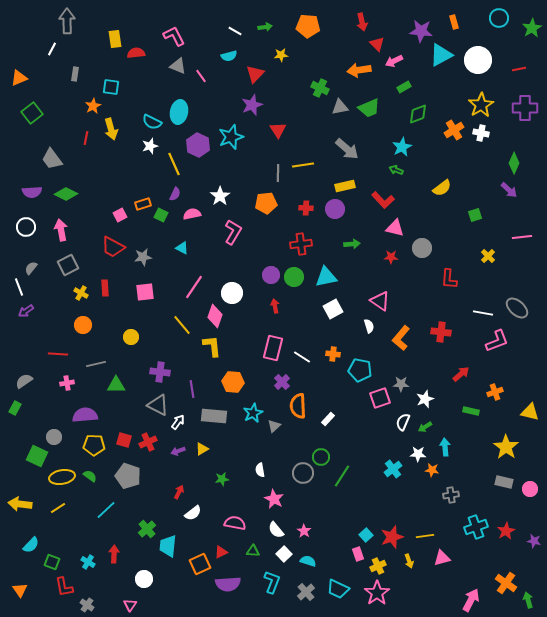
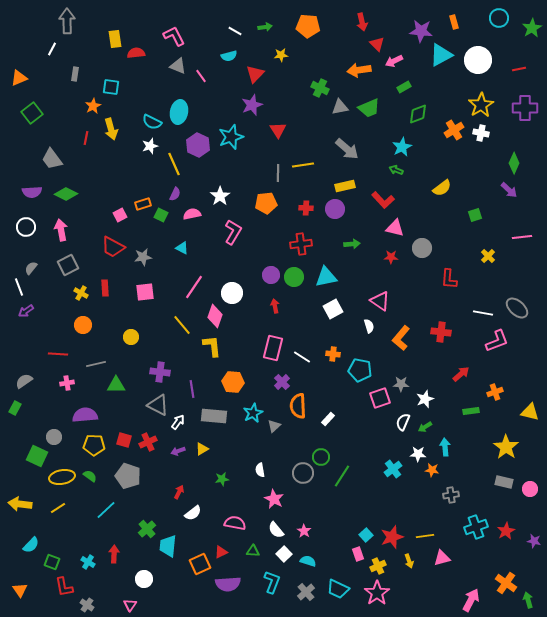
green rectangle at (471, 411): rotated 21 degrees counterclockwise
